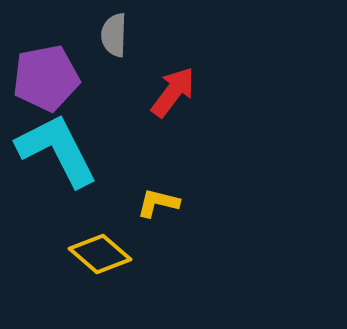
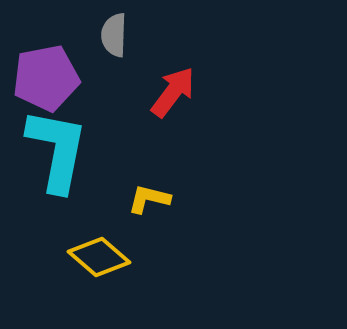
cyan L-shape: rotated 38 degrees clockwise
yellow L-shape: moved 9 px left, 4 px up
yellow diamond: moved 1 px left, 3 px down
